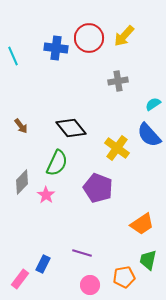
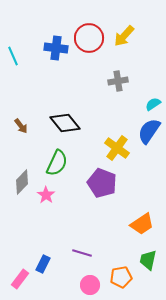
black diamond: moved 6 px left, 5 px up
blue semicircle: moved 4 px up; rotated 76 degrees clockwise
purple pentagon: moved 4 px right, 5 px up
orange pentagon: moved 3 px left
